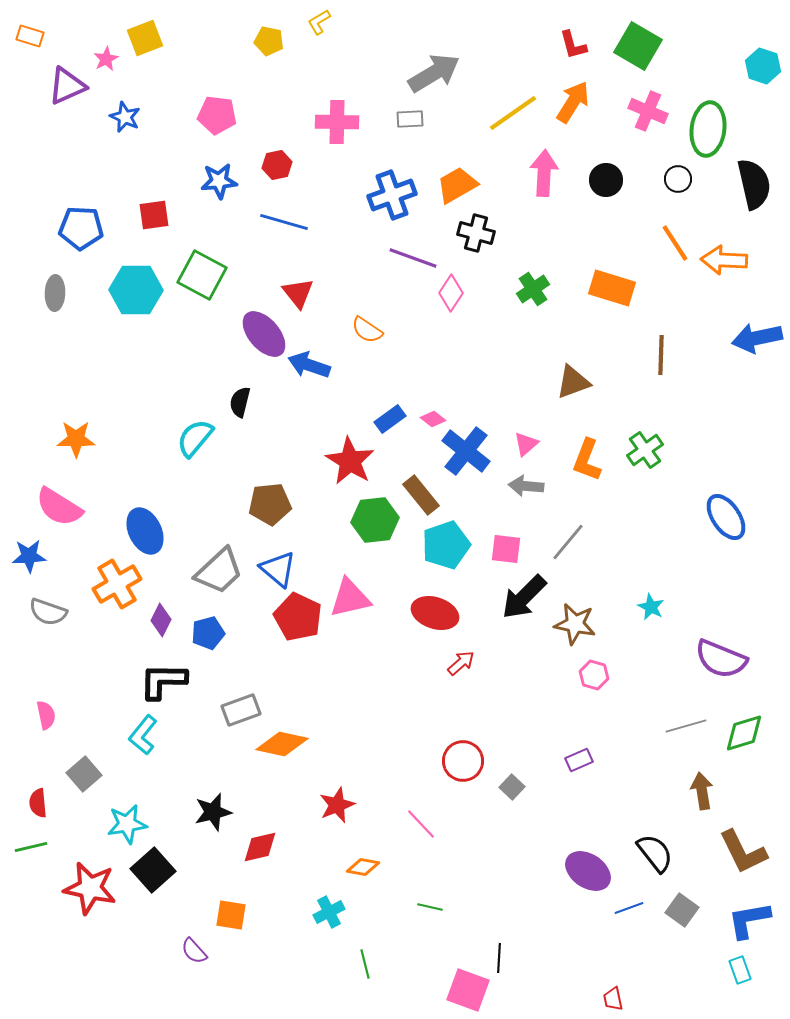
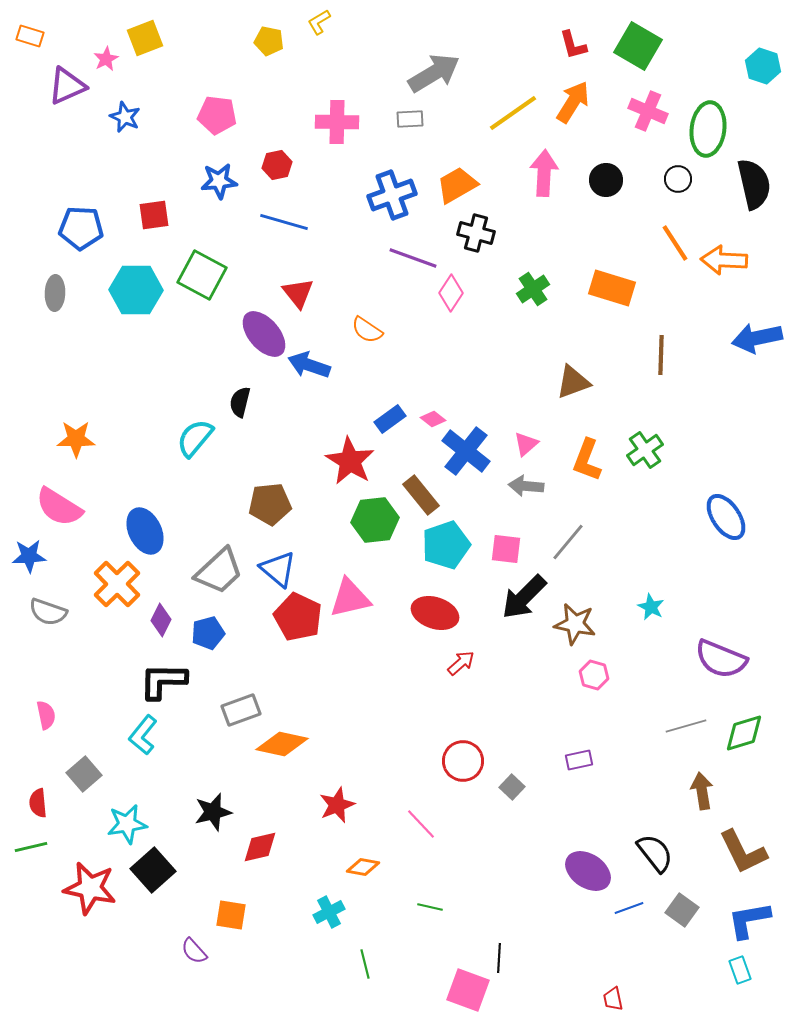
orange cross at (117, 584): rotated 15 degrees counterclockwise
purple rectangle at (579, 760): rotated 12 degrees clockwise
